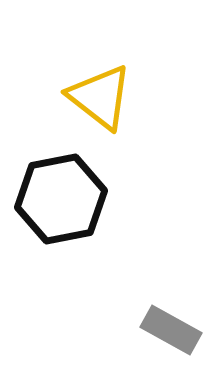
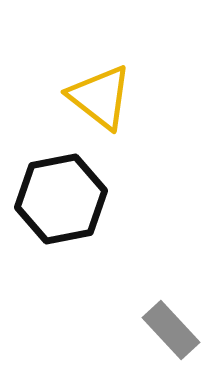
gray rectangle: rotated 18 degrees clockwise
